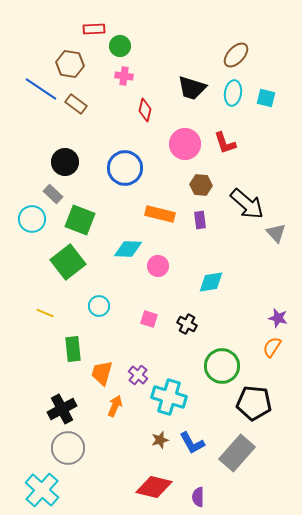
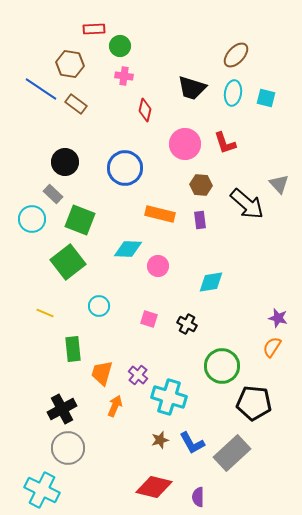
gray triangle at (276, 233): moved 3 px right, 49 px up
gray rectangle at (237, 453): moved 5 px left; rotated 6 degrees clockwise
cyan cross at (42, 490): rotated 16 degrees counterclockwise
